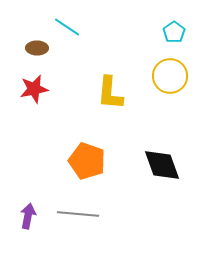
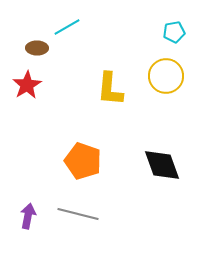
cyan line: rotated 64 degrees counterclockwise
cyan pentagon: rotated 25 degrees clockwise
yellow circle: moved 4 px left
red star: moved 7 px left, 4 px up; rotated 20 degrees counterclockwise
yellow L-shape: moved 4 px up
orange pentagon: moved 4 px left
gray line: rotated 9 degrees clockwise
